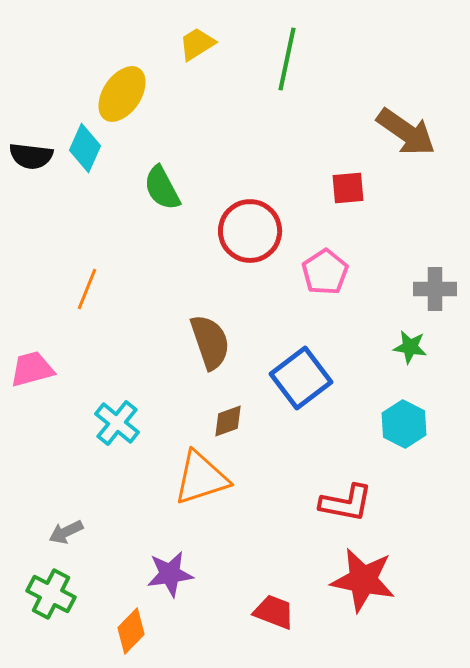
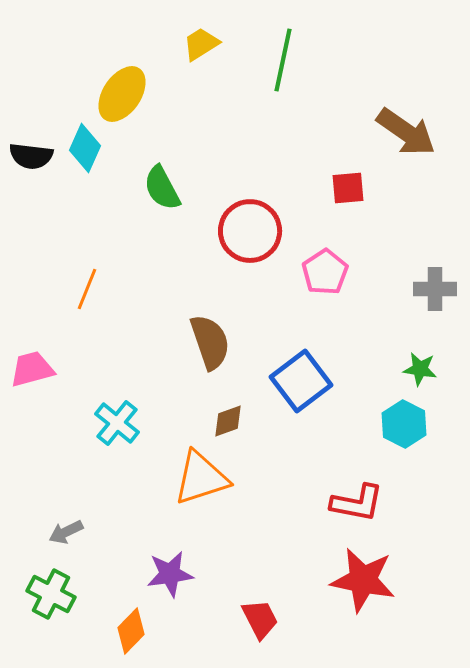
yellow trapezoid: moved 4 px right
green line: moved 4 px left, 1 px down
green star: moved 10 px right, 22 px down
blue square: moved 3 px down
red L-shape: moved 11 px right
red trapezoid: moved 14 px left, 7 px down; rotated 42 degrees clockwise
